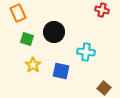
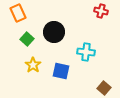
red cross: moved 1 px left, 1 px down
green square: rotated 24 degrees clockwise
